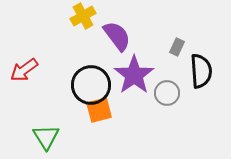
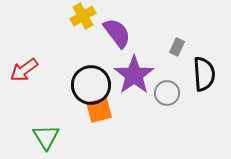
purple semicircle: moved 3 px up
black semicircle: moved 3 px right, 3 px down
